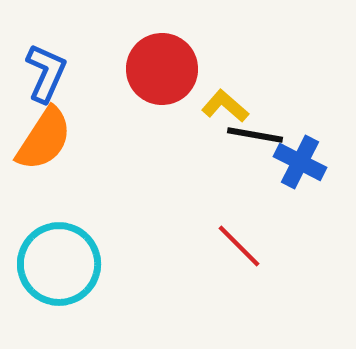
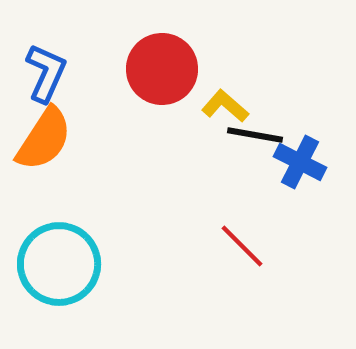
red line: moved 3 px right
